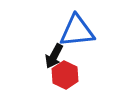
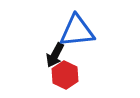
black arrow: moved 1 px right, 1 px up
